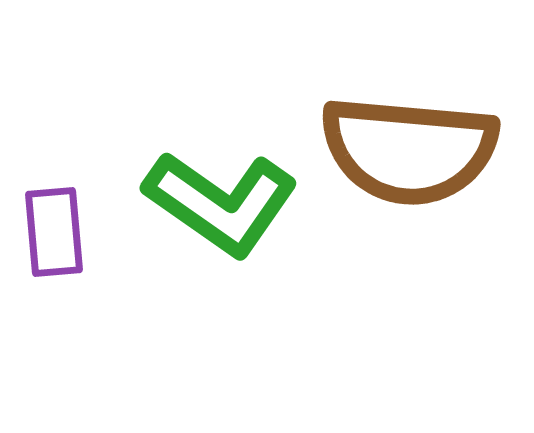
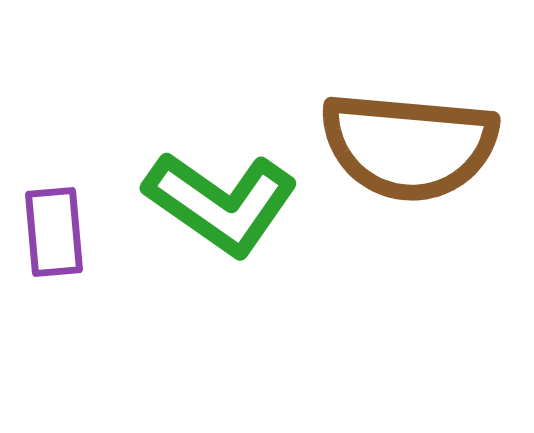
brown semicircle: moved 4 px up
